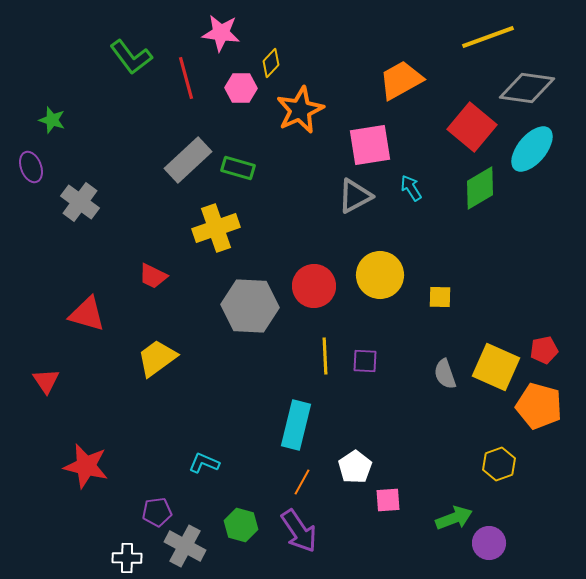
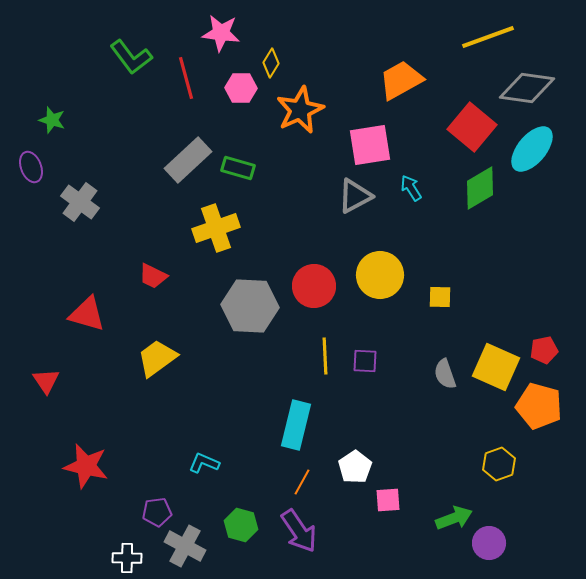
yellow diamond at (271, 63): rotated 12 degrees counterclockwise
